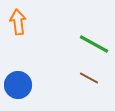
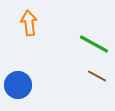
orange arrow: moved 11 px right, 1 px down
brown line: moved 8 px right, 2 px up
